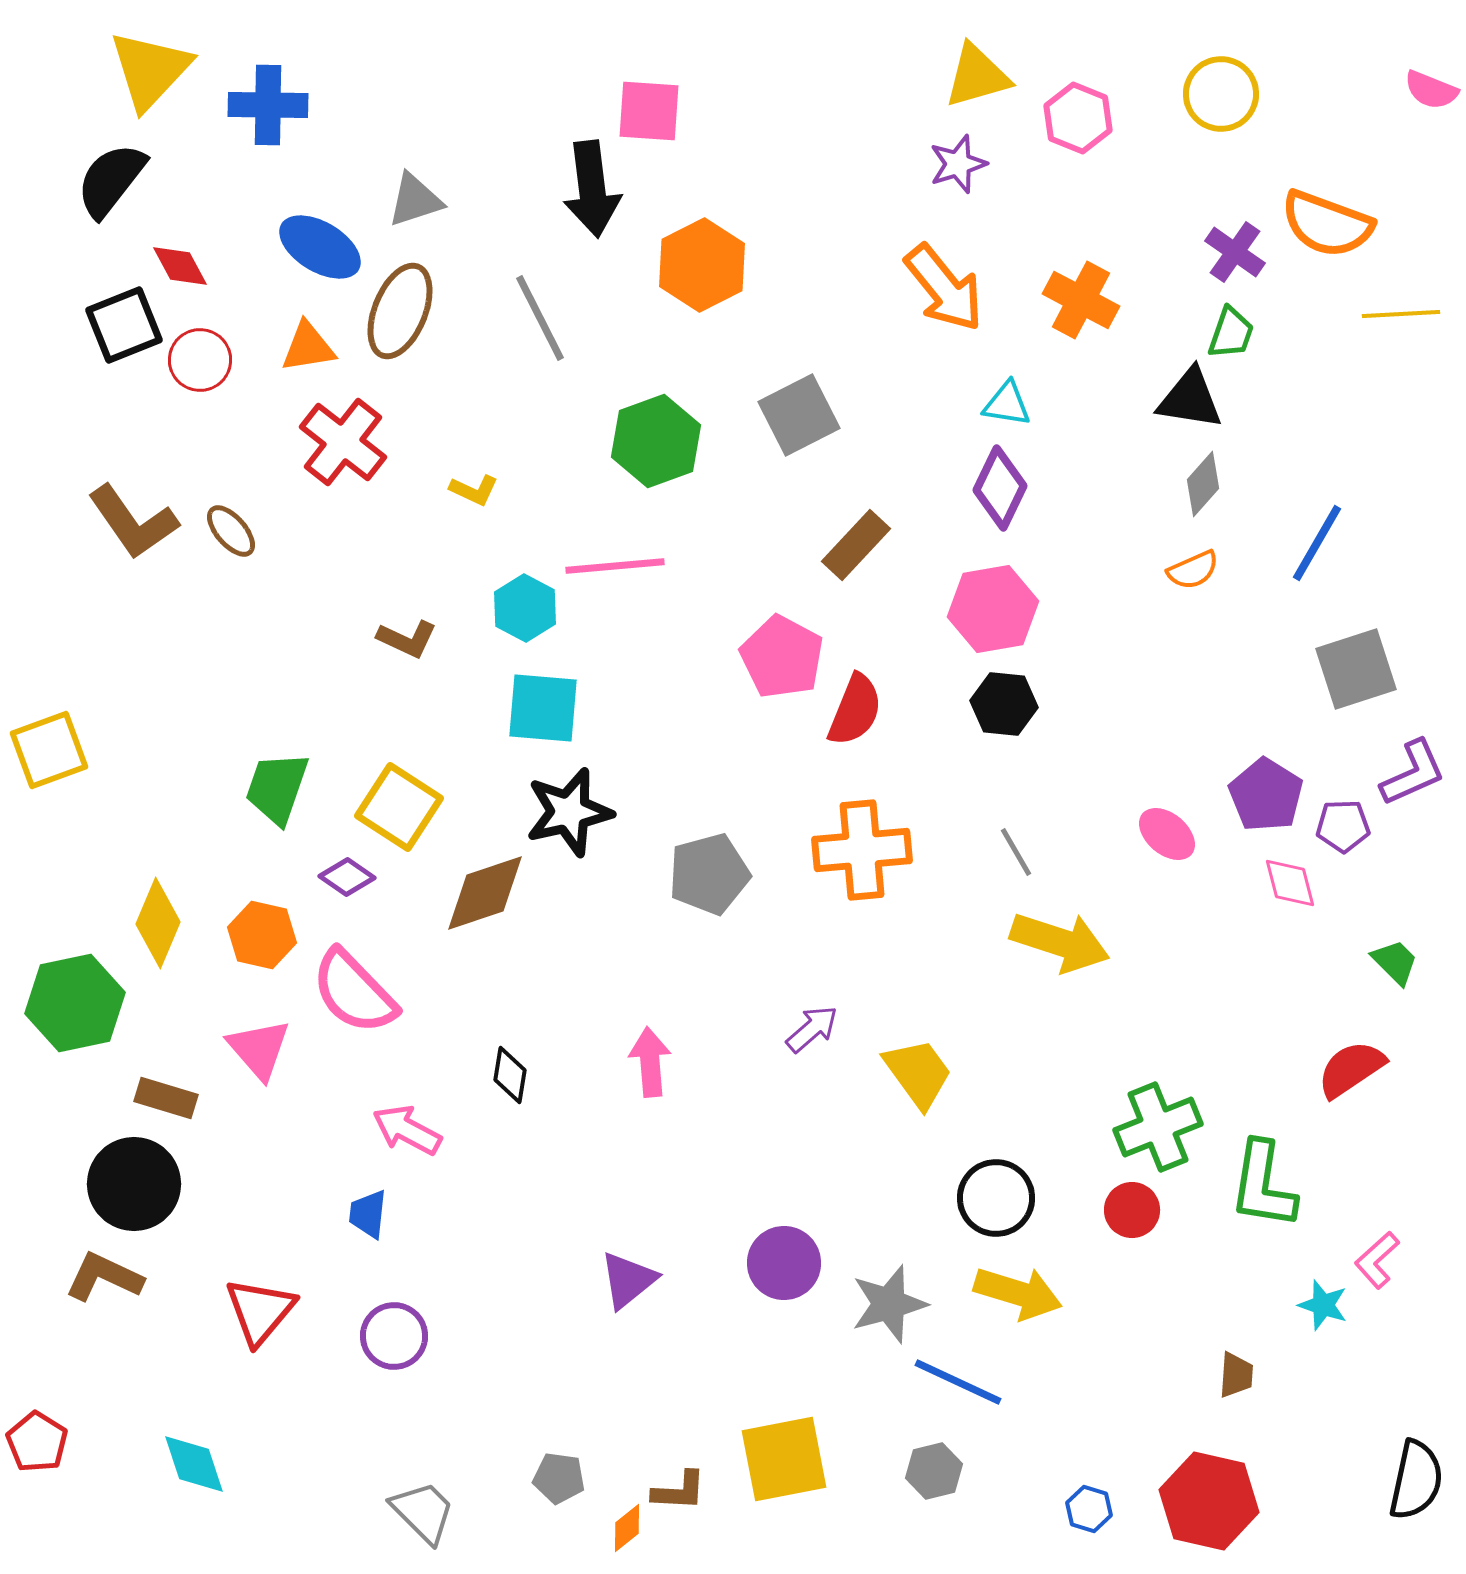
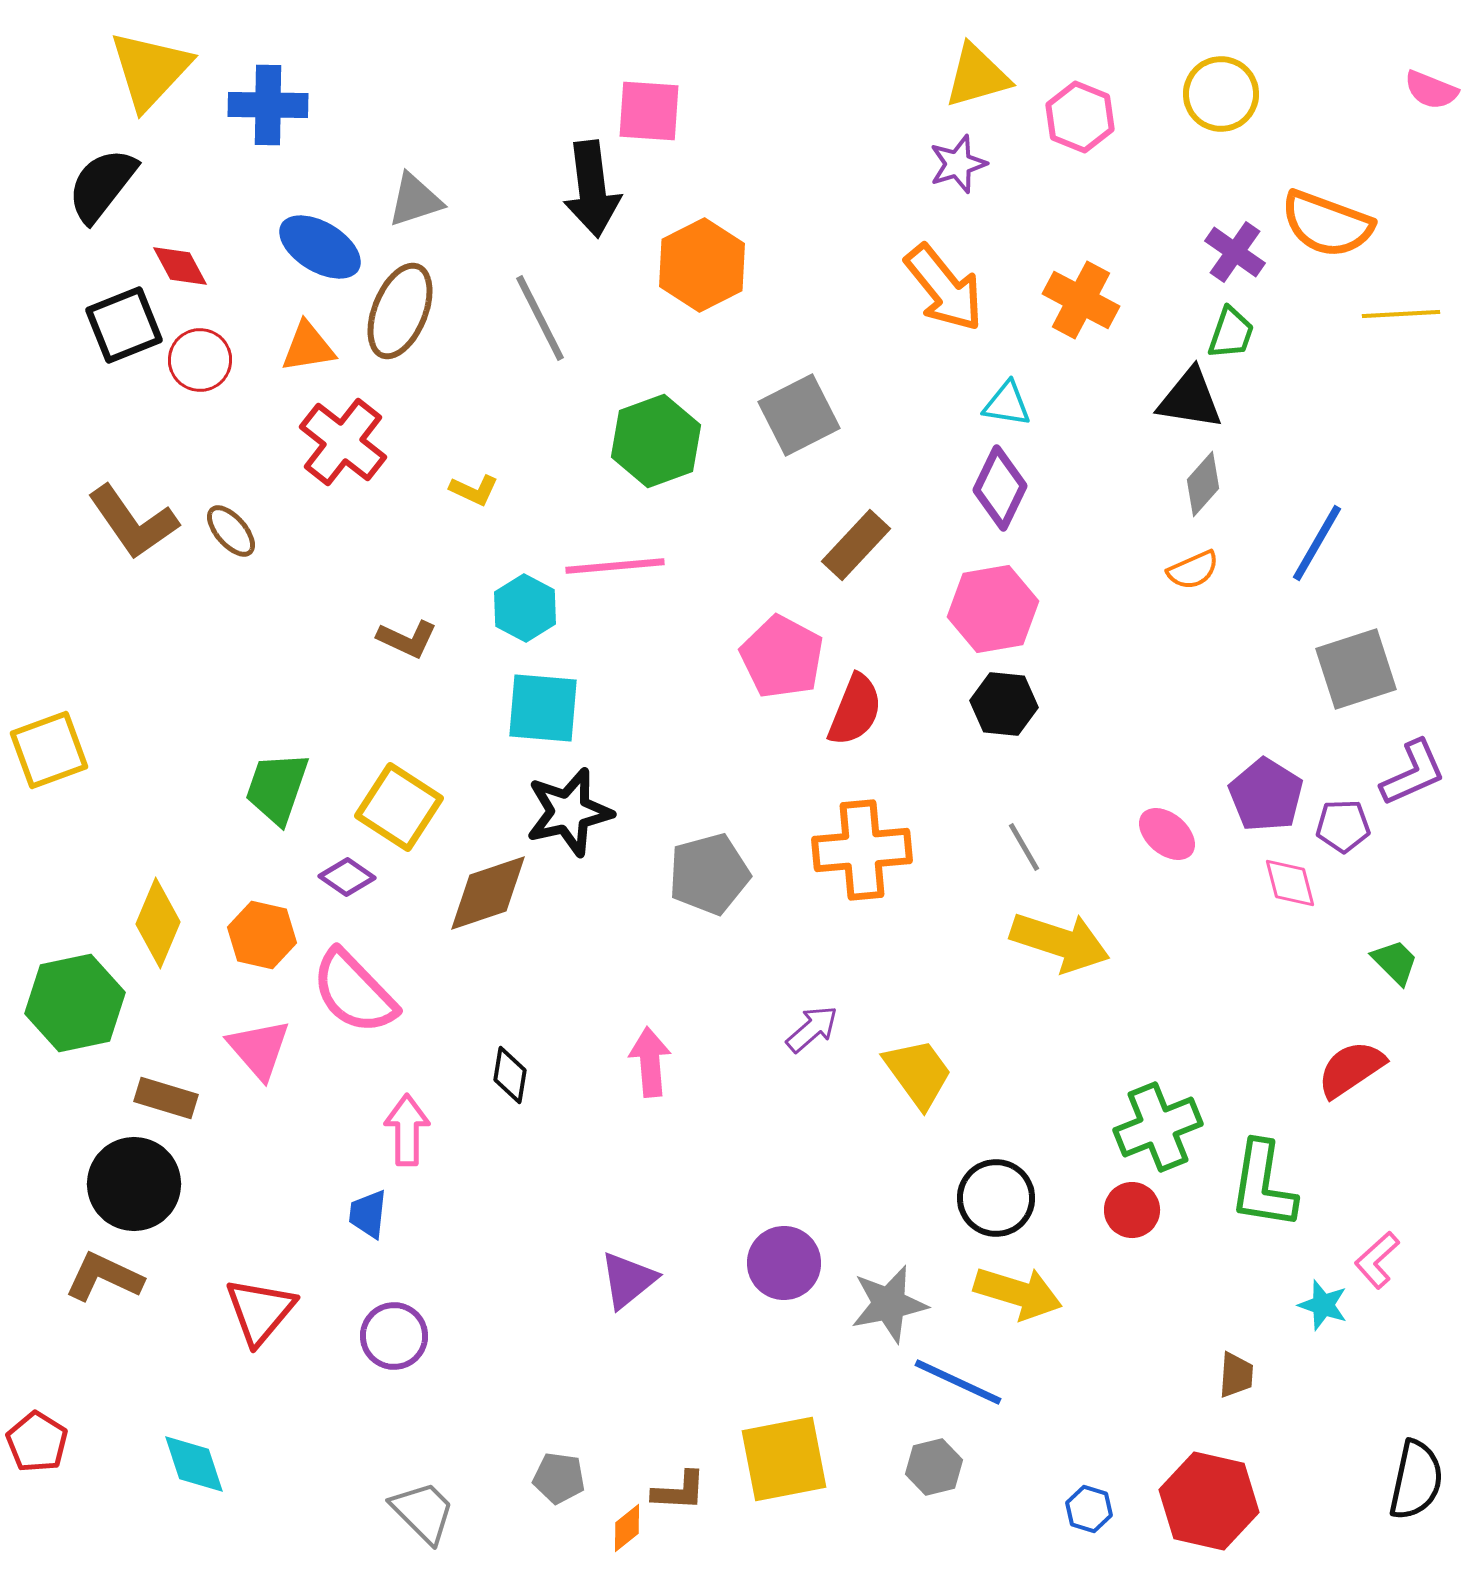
pink hexagon at (1078, 118): moved 2 px right, 1 px up
black semicircle at (111, 180): moved 9 px left, 5 px down
gray line at (1016, 852): moved 8 px right, 5 px up
brown diamond at (485, 893): moved 3 px right
pink arrow at (407, 1130): rotated 62 degrees clockwise
gray star at (889, 1304): rotated 4 degrees clockwise
gray hexagon at (934, 1471): moved 4 px up
